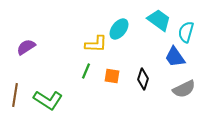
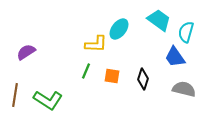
purple semicircle: moved 5 px down
gray semicircle: rotated 140 degrees counterclockwise
